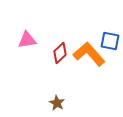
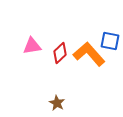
pink triangle: moved 5 px right, 6 px down
